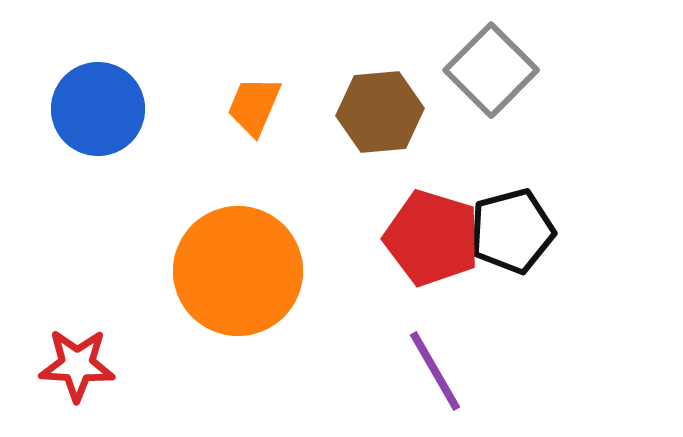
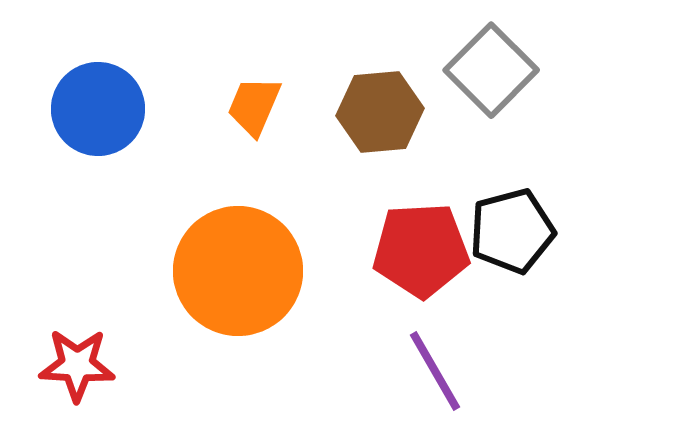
red pentagon: moved 11 px left, 12 px down; rotated 20 degrees counterclockwise
